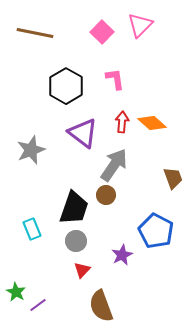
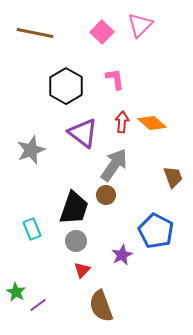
brown trapezoid: moved 1 px up
